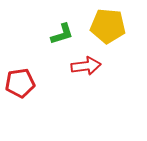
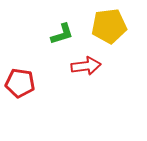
yellow pentagon: moved 1 px right; rotated 12 degrees counterclockwise
red pentagon: rotated 16 degrees clockwise
